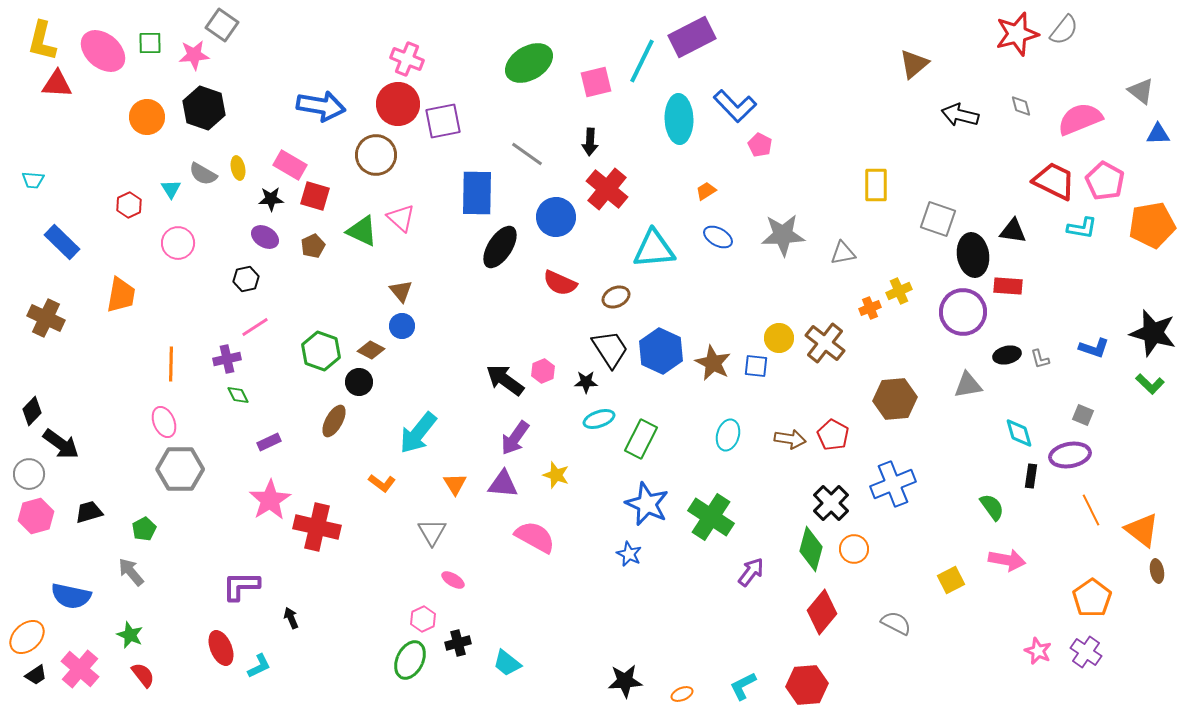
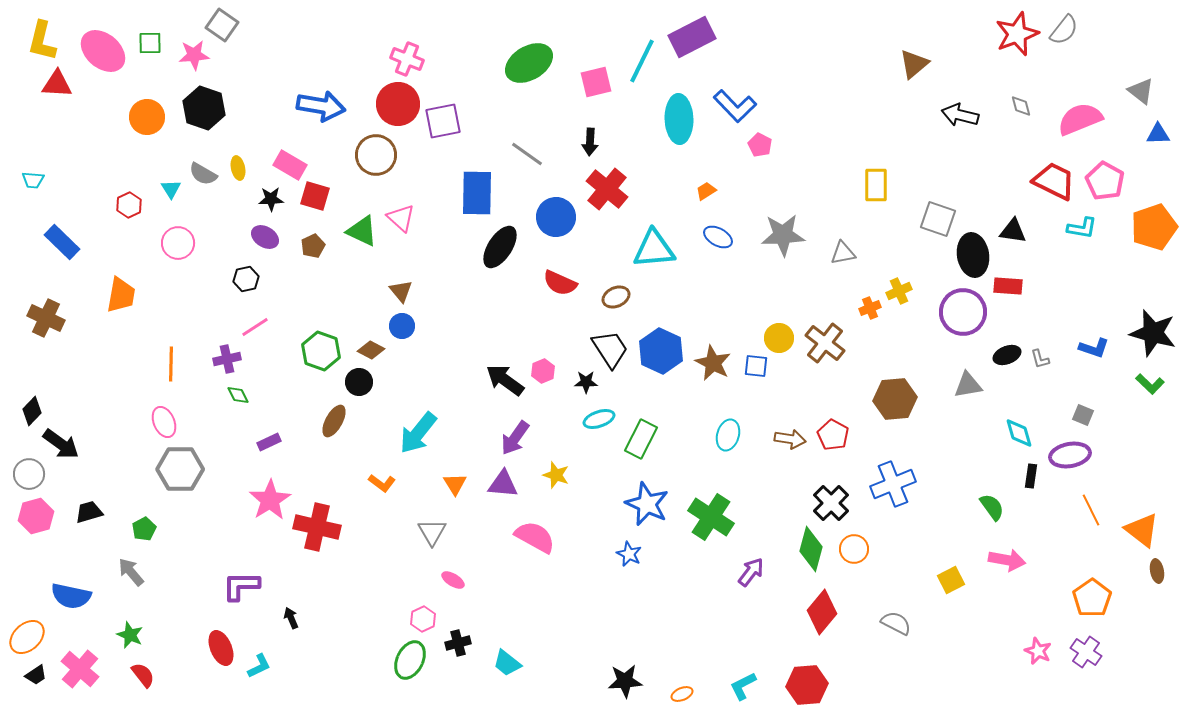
red star at (1017, 34): rotated 6 degrees counterclockwise
orange pentagon at (1152, 225): moved 2 px right, 2 px down; rotated 9 degrees counterclockwise
black ellipse at (1007, 355): rotated 8 degrees counterclockwise
